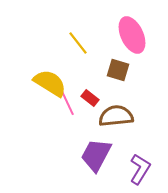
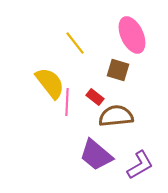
yellow line: moved 3 px left
yellow semicircle: rotated 20 degrees clockwise
red rectangle: moved 5 px right, 1 px up
pink line: rotated 28 degrees clockwise
purple trapezoid: rotated 78 degrees counterclockwise
purple L-shape: moved 4 px up; rotated 28 degrees clockwise
